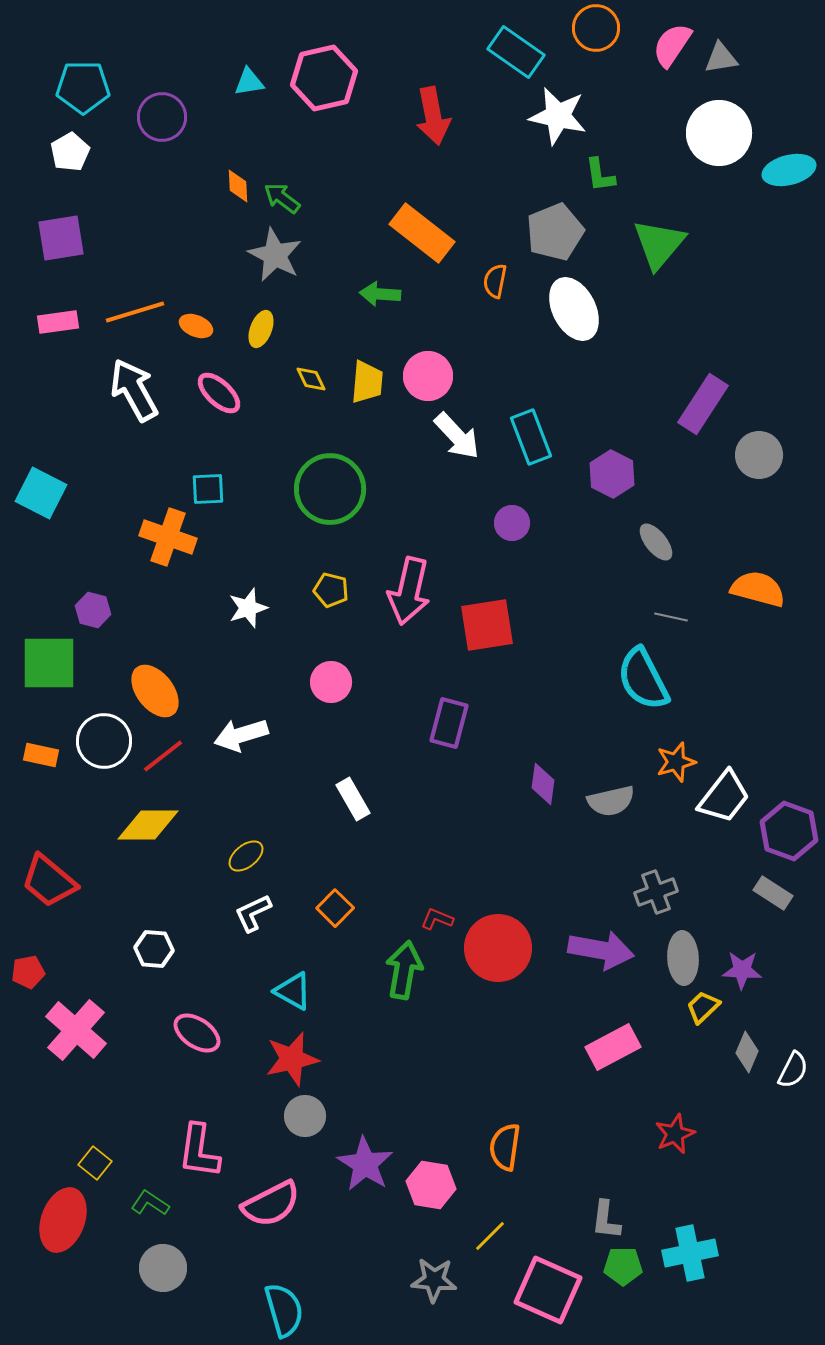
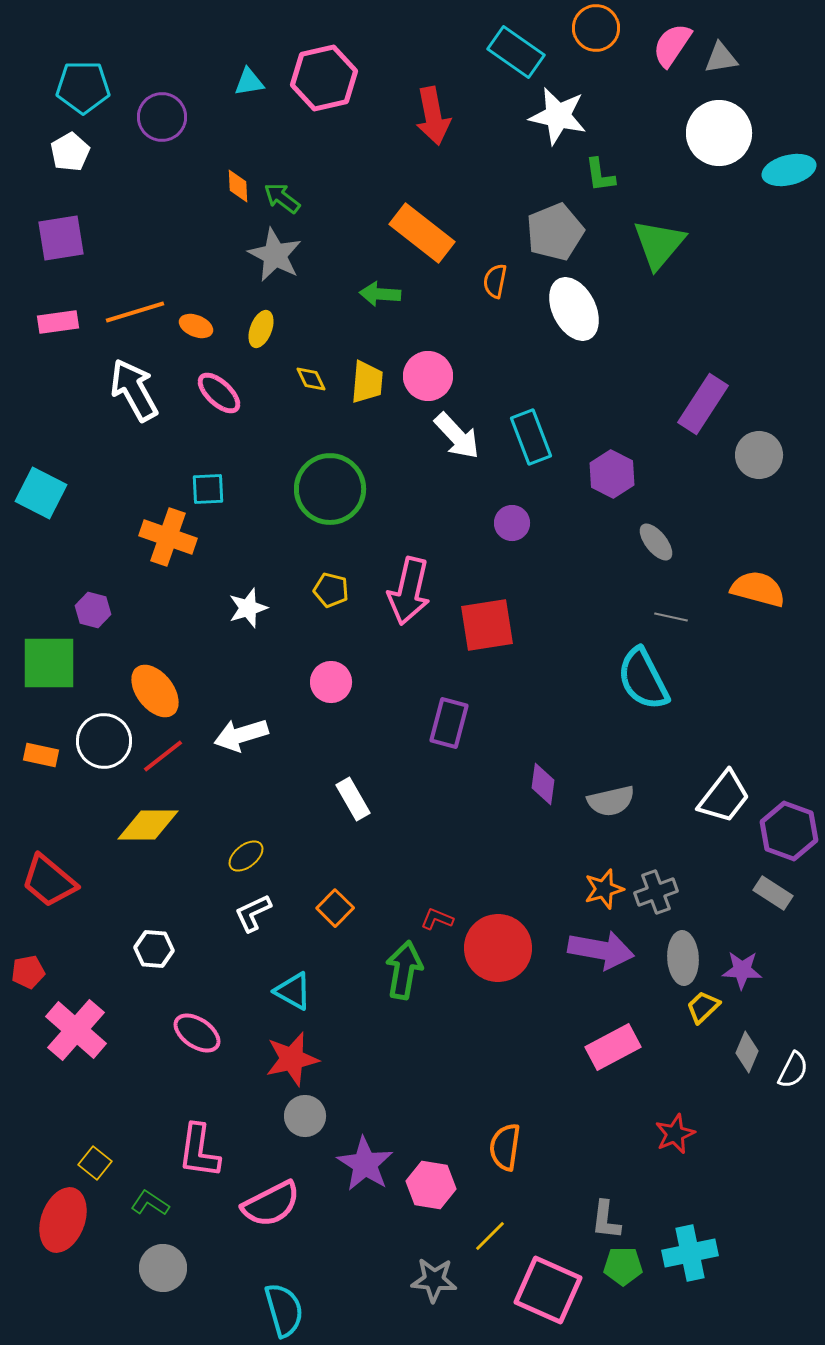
orange star at (676, 762): moved 72 px left, 127 px down
